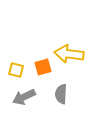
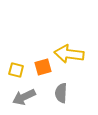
gray semicircle: moved 1 px up
